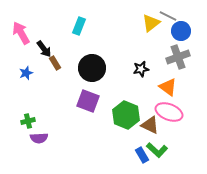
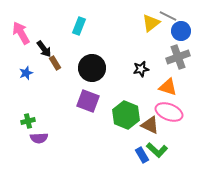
orange triangle: rotated 18 degrees counterclockwise
